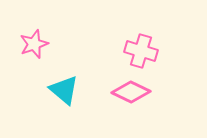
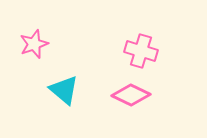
pink diamond: moved 3 px down
